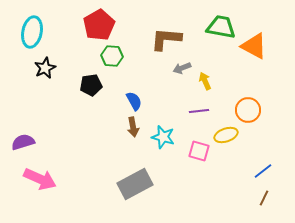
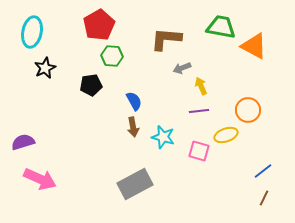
yellow arrow: moved 4 px left, 5 px down
